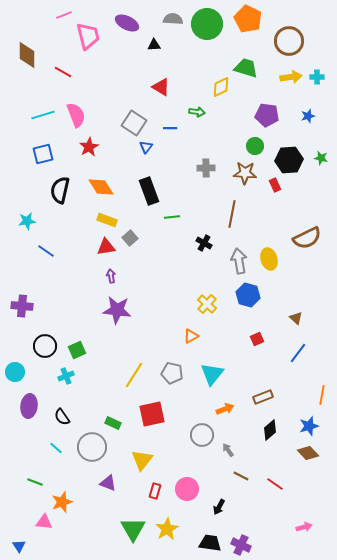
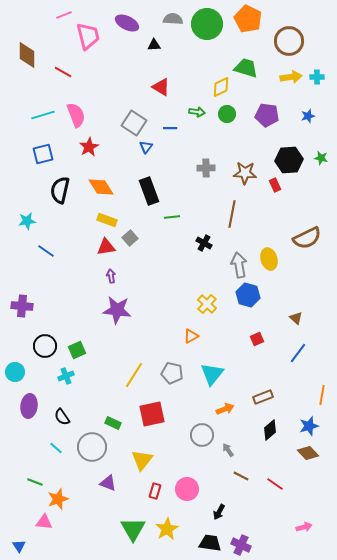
green circle at (255, 146): moved 28 px left, 32 px up
gray arrow at (239, 261): moved 4 px down
orange star at (62, 502): moved 4 px left, 3 px up
black arrow at (219, 507): moved 5 px down
